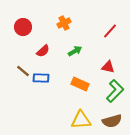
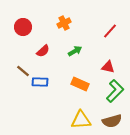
blue rectangle: moved 1 px left, 4 px down
